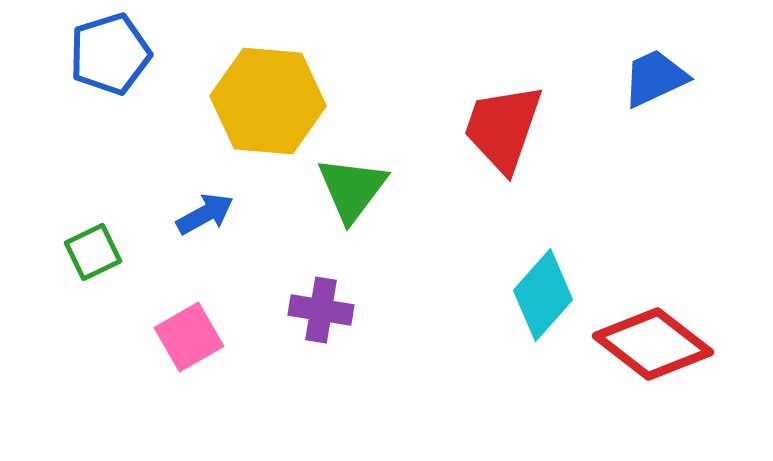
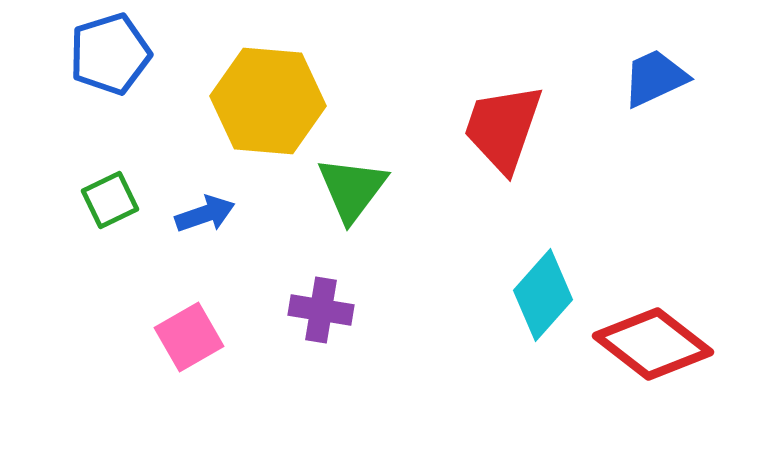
blue arrow: rotated 10 degrees clockwise
green square: moved 17 px right, 52 px up
